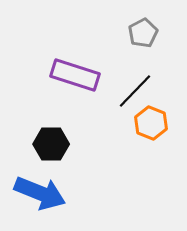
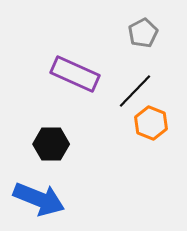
purple rectangle: moved 1 px up; rotated 6 degrees clockwise
blue arrow: moved 1 px left, 6 px down
